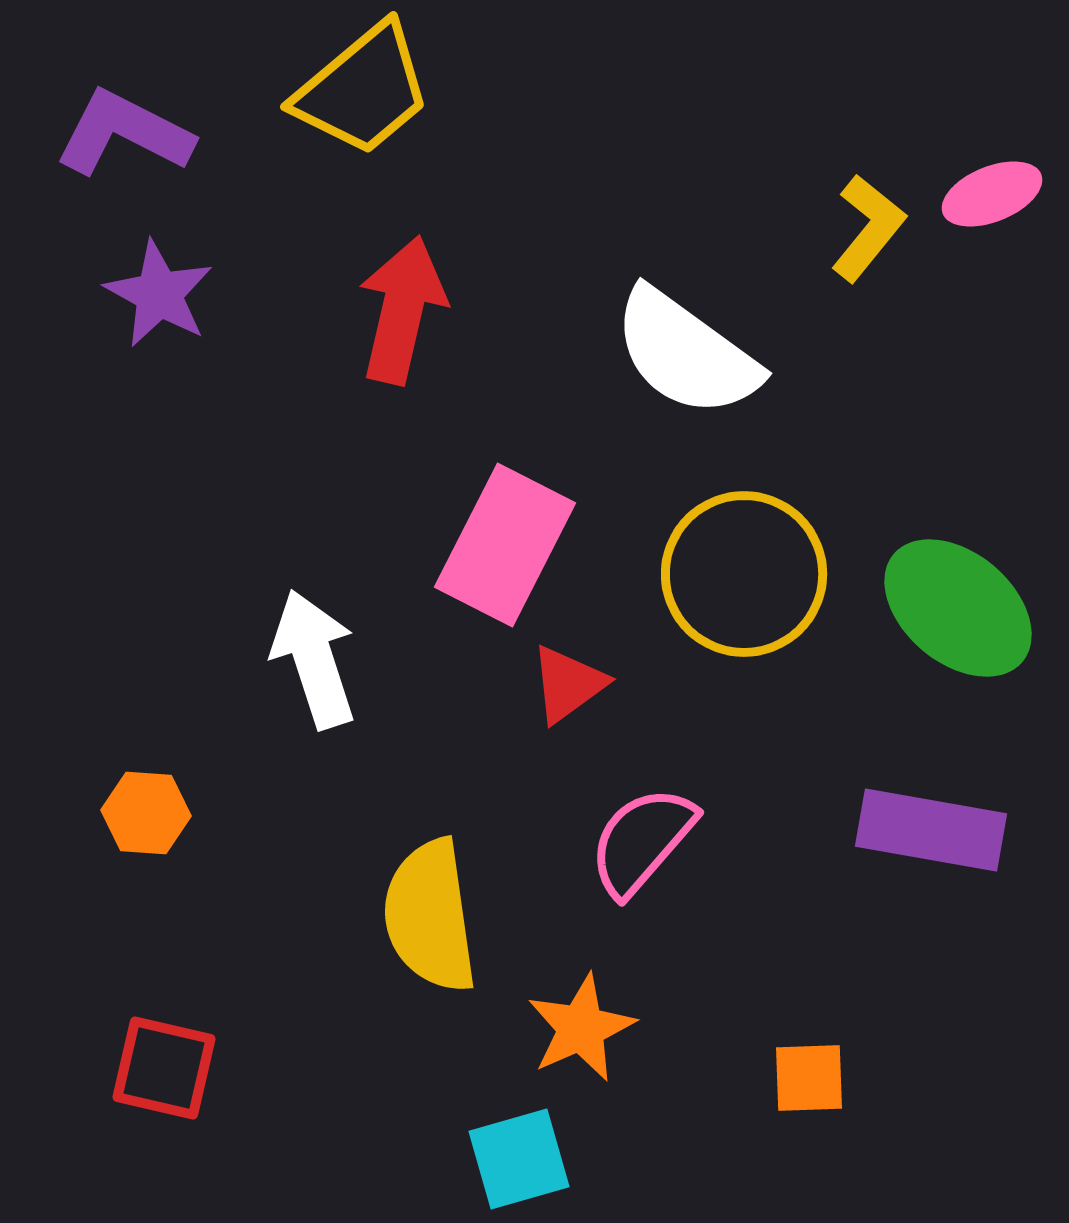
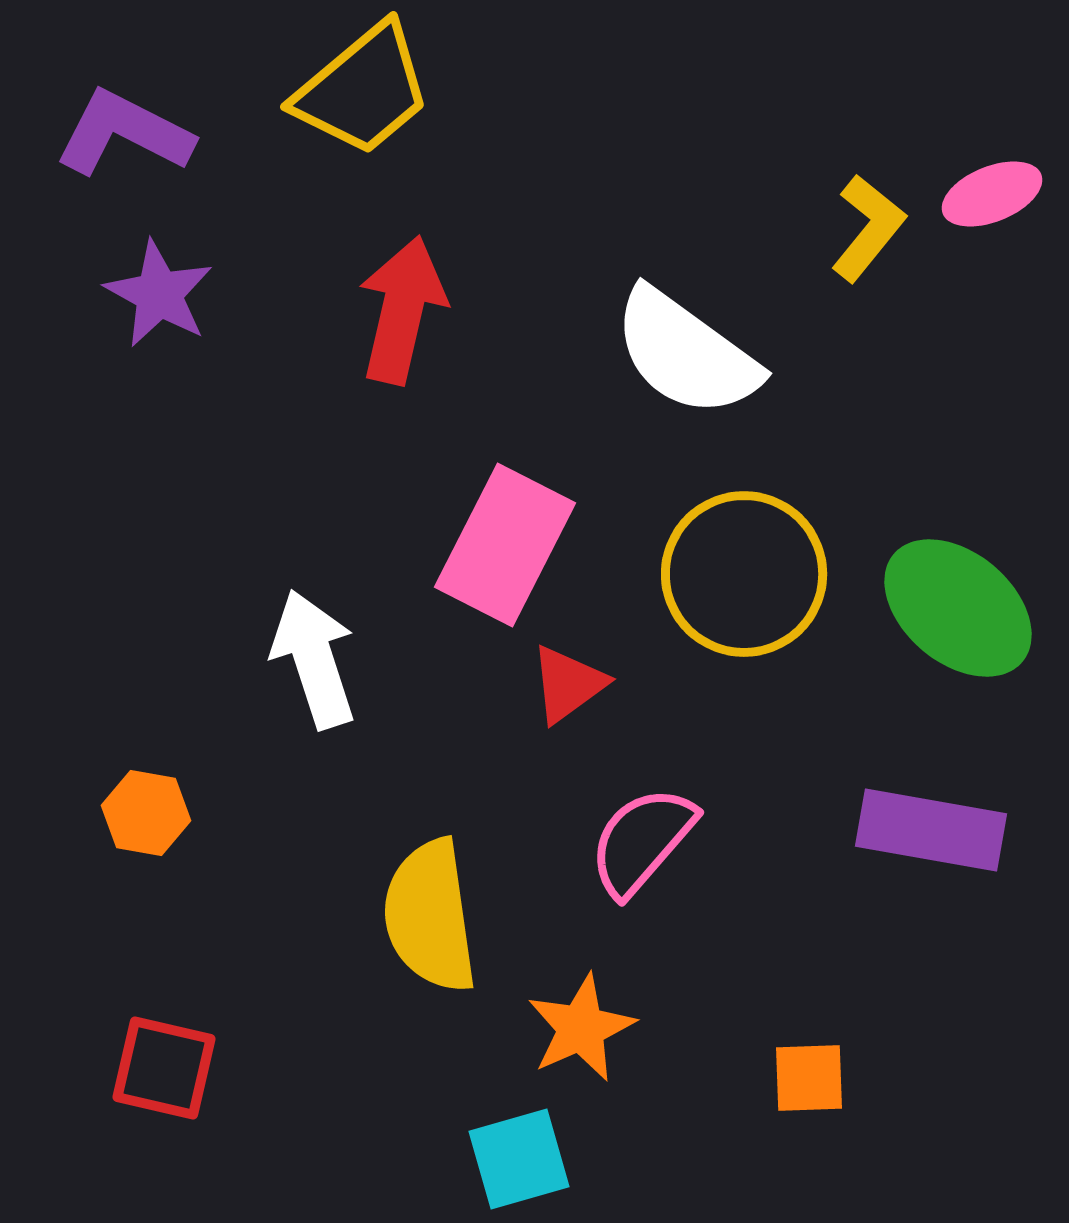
orange hexagon: rotated 6 degrees clockwise
